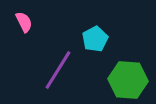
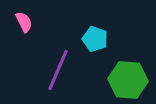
cyan pentagon: rotated 25 degrees counterclockwise
purple line: rotated 9 degrees counterclockwise
